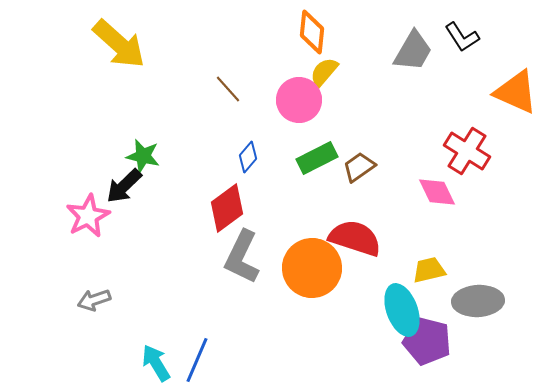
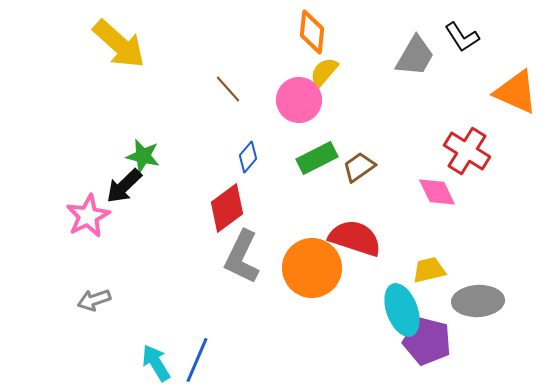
gray trapezoid: moved 2 px right, 5 px down
